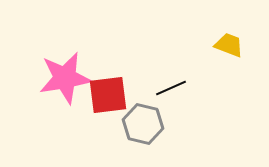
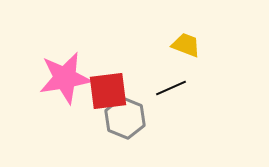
yellow trapezoid: moved 43 px left
red square: moved 4 px up
gray hexagon: moved 18 px left, 6 px up; rotated 9 degrees clockwise
